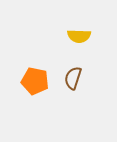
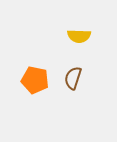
orange pentagon: moved 1 px up
